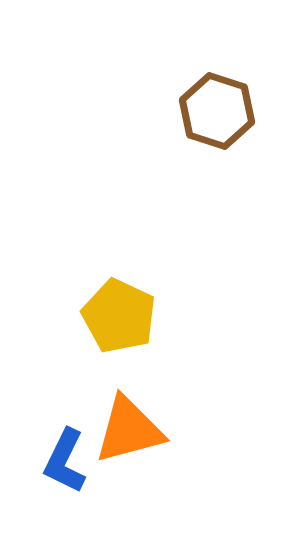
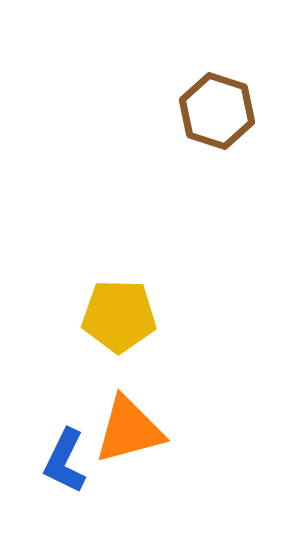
yellow pentagon: rotated 24 degrees counterclockwise
